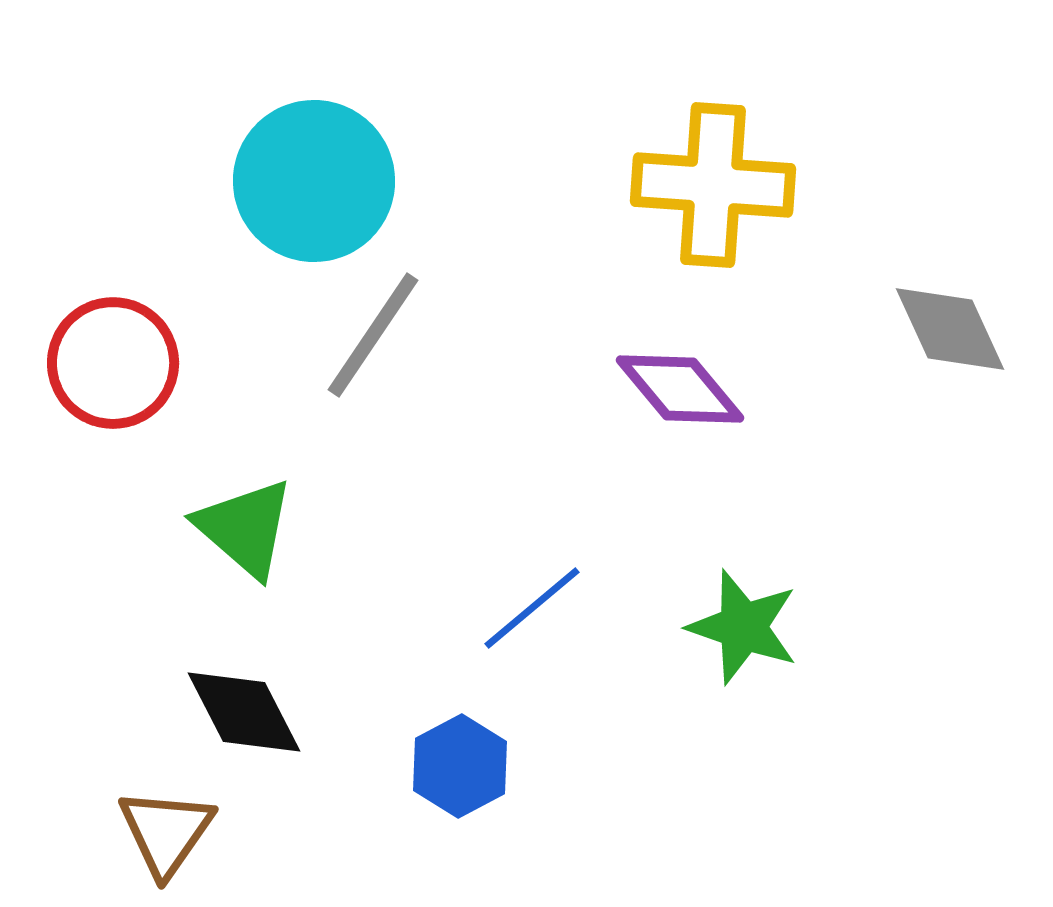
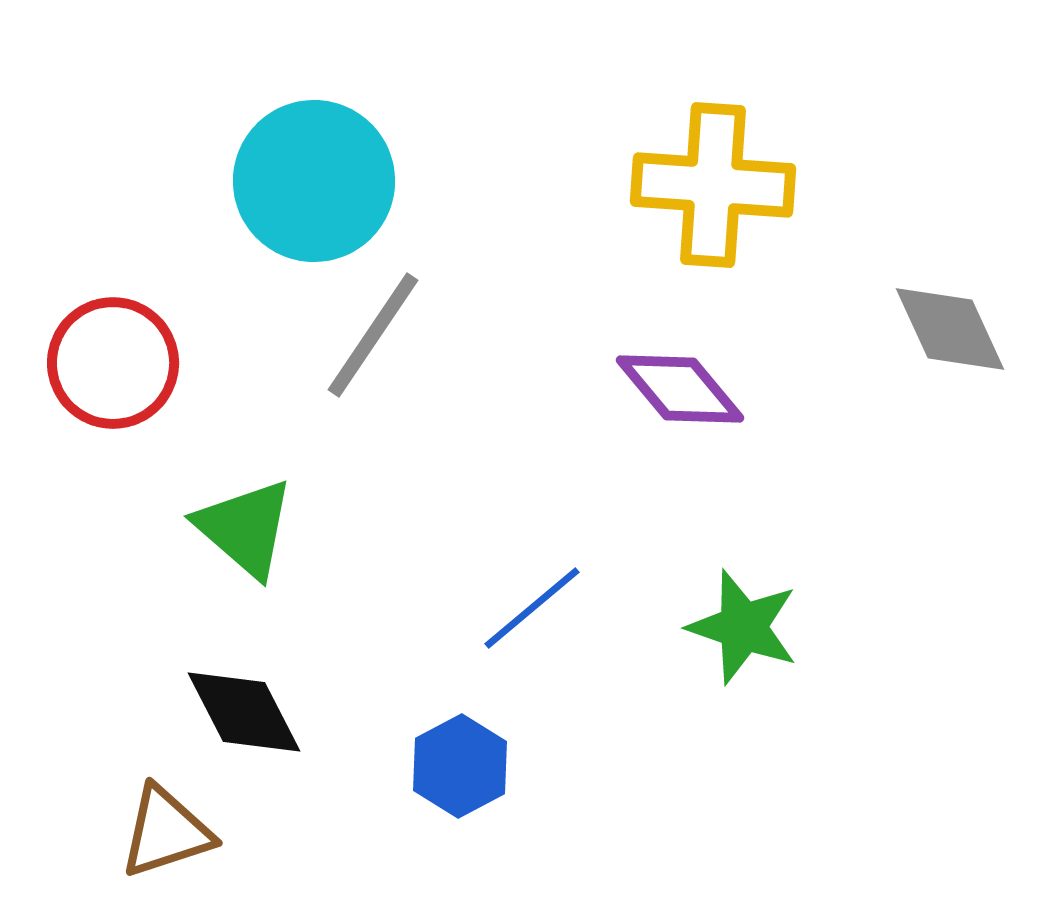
brown triangle: rotated 37 degrees clockwise
